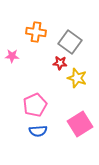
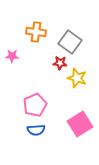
blue semicircle: moved 2 px left, 1 px up
